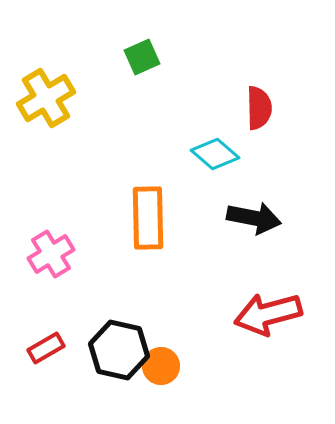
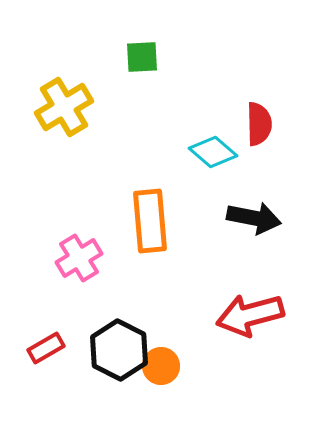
green square: rotated 21 degrees clockwise
yellow cross: moved 18 px right, 9 px down
red semicircle: moved 16 px down
cyan diamond: moved 2 px left, 2 px up
orange rectangle: moved 2 px right, 3 px down; rotated 4 degrees counterclockwise
pink cross: moved 28 px right, 4 px down
red arrow: moved 18 px left, 1 px down
black hexagon: rotated 14 degrees clockwise
